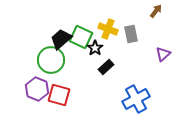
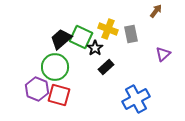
green circle: moved 4 px right, 7 px down
